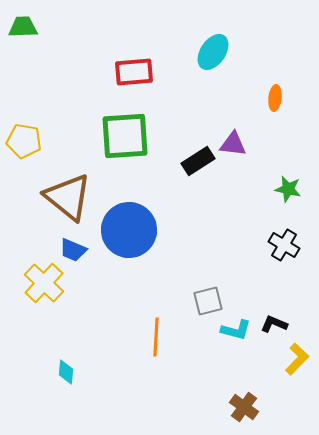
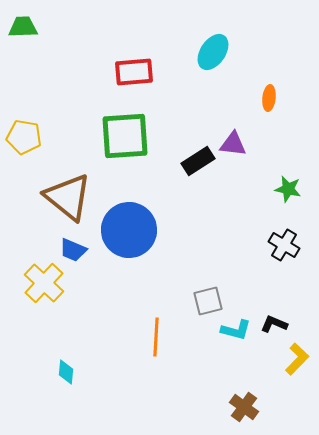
orange ellipse: moved 6 px left
yellow pentagon: moved 4 px up
